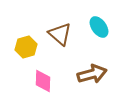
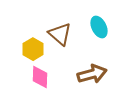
cyan ellipse: rotated 10 degrees clockwise
yellow hexagon: moved 7 px right, 2 px down; rotated 15 degrees counterclockwise
pink diamond: moved 3 px left, 4 px up
